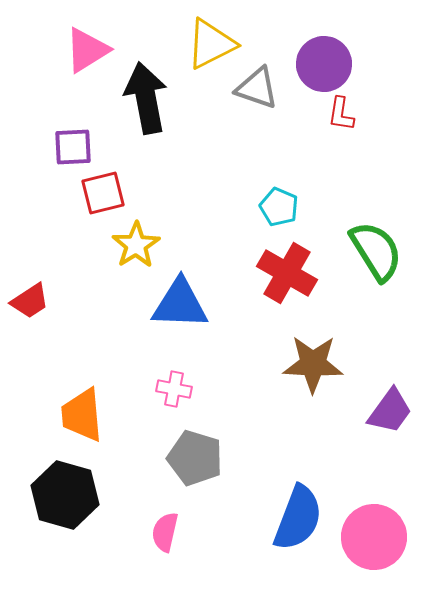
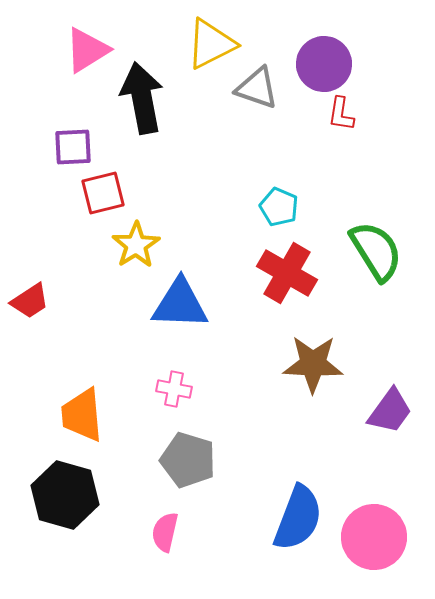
black arrow: moved 4 px left
gray pentagon: moved 7 px left, 2 px down
